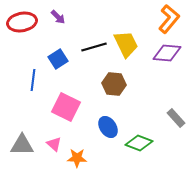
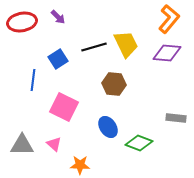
pink square: moved 2 px left
gray rectangle: rotated 42 degrees counterclockwise
orange star: moved 3 px right, 7 px down
